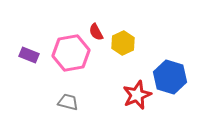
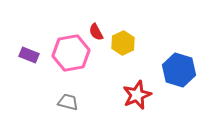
blue hexagon: moved 9 px right, 7 px up
